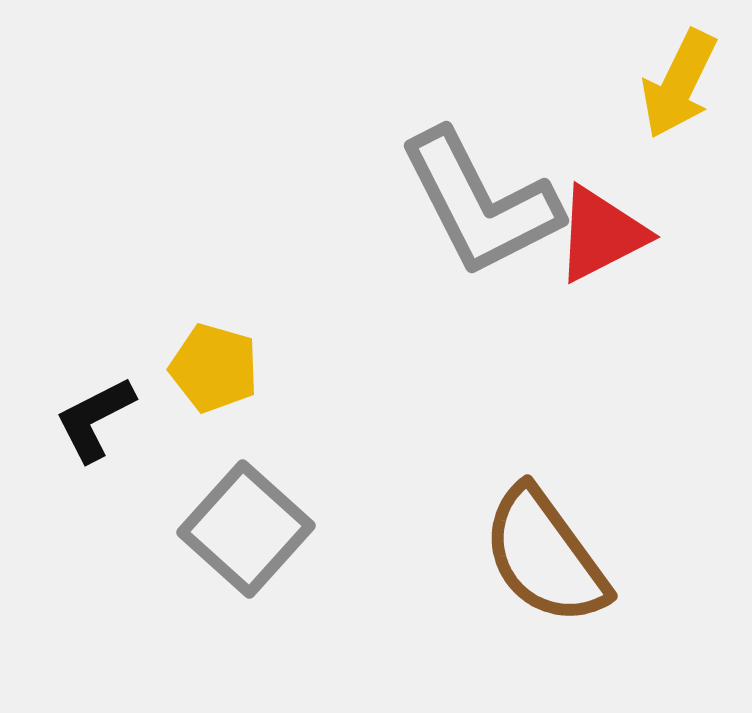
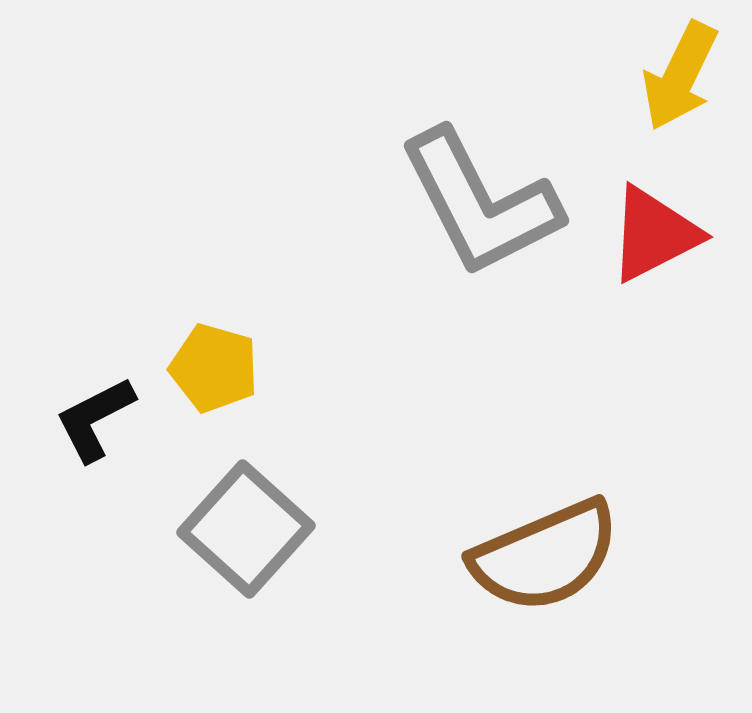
yellow arrow: moved 1 px right, 8 px up
red triangle: moved 53 px right
brown semicircle: rotated 77 degrees counterclockwise
